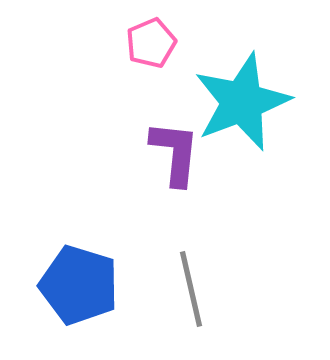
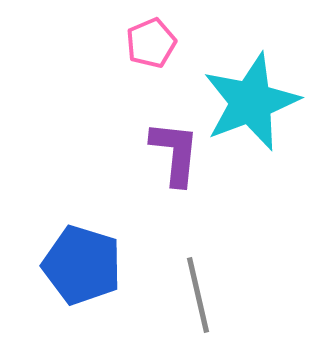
cyan star: moved 9 px right
blue pentagon: moved 3 px right, 20 px up
gray line: moved 7 px right, 6 px down
